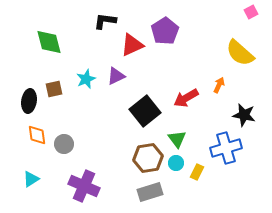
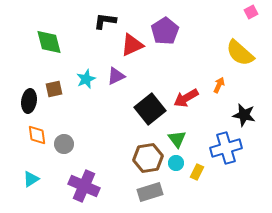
black square: moved 5 px right, 2 px up
